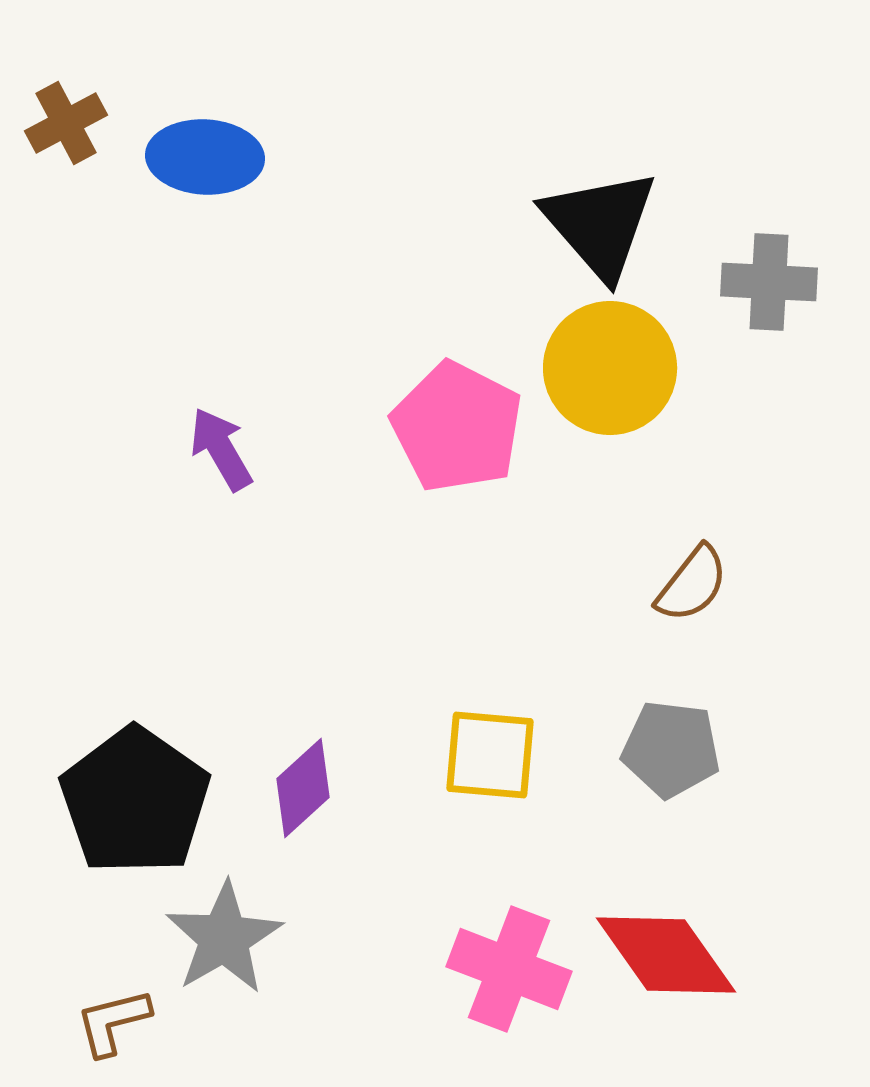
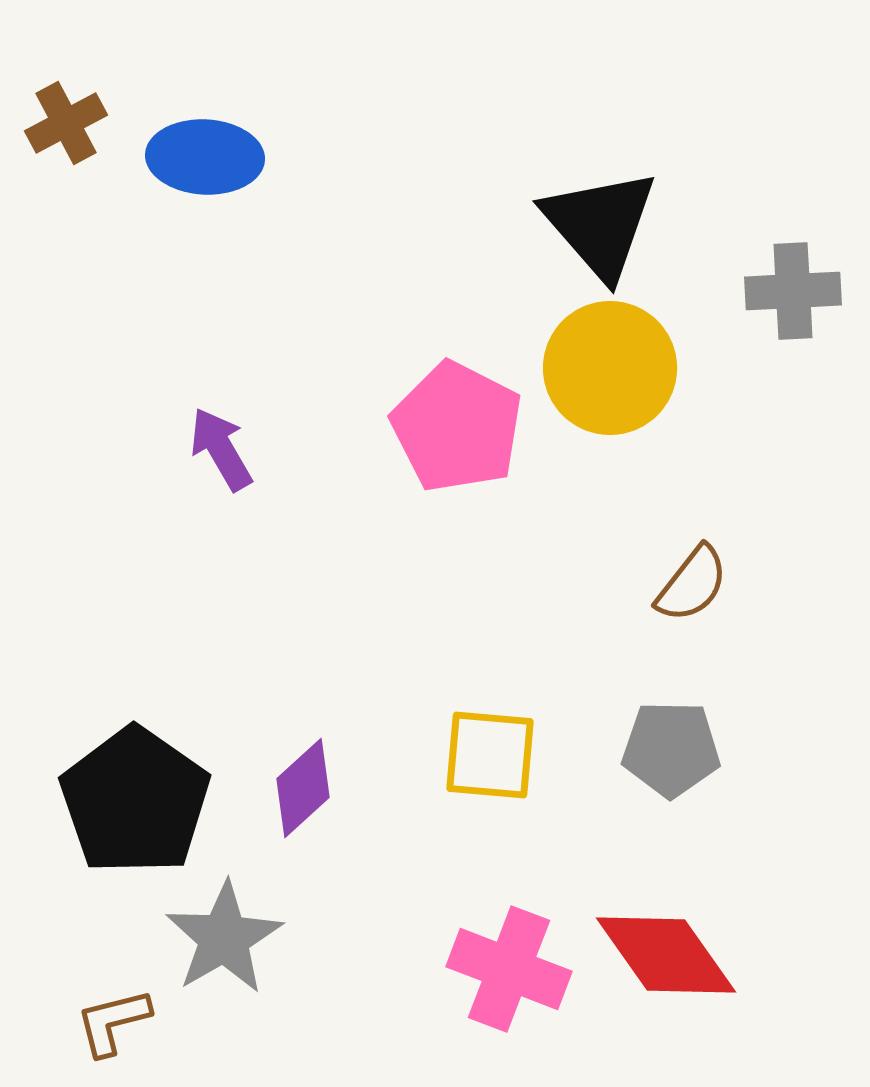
gray cross: moved 24 px right, 9 px down; rotated 6 degrees counterclockwise
gray pentagon: rotated 6 degrees counterclockwise
